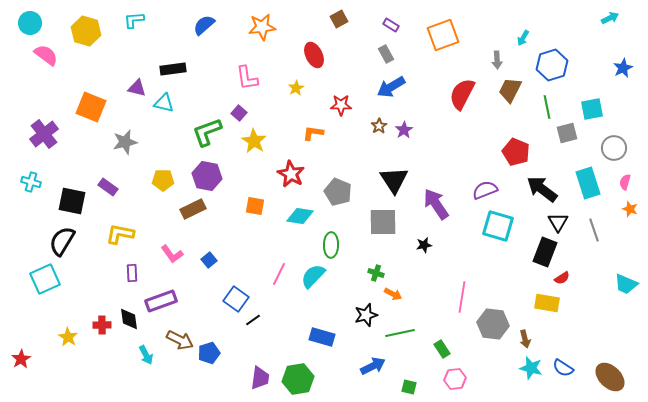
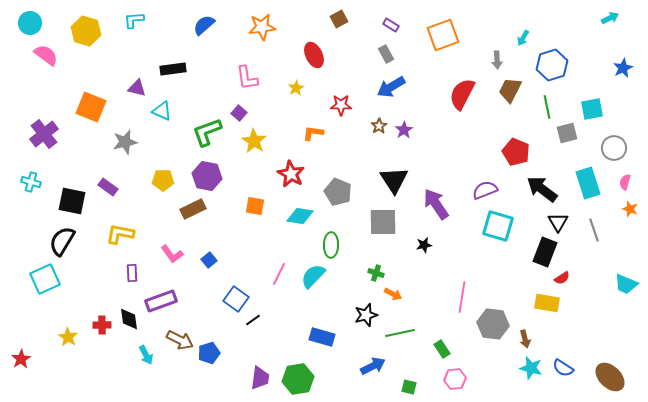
cyan triangle at (164, 103): moved 2 px left, 8 px down; rotated 10 degrees clockwise
